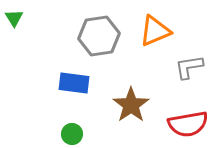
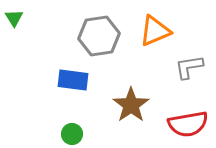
blue rectangle: moved 1 px left, 3 px up
